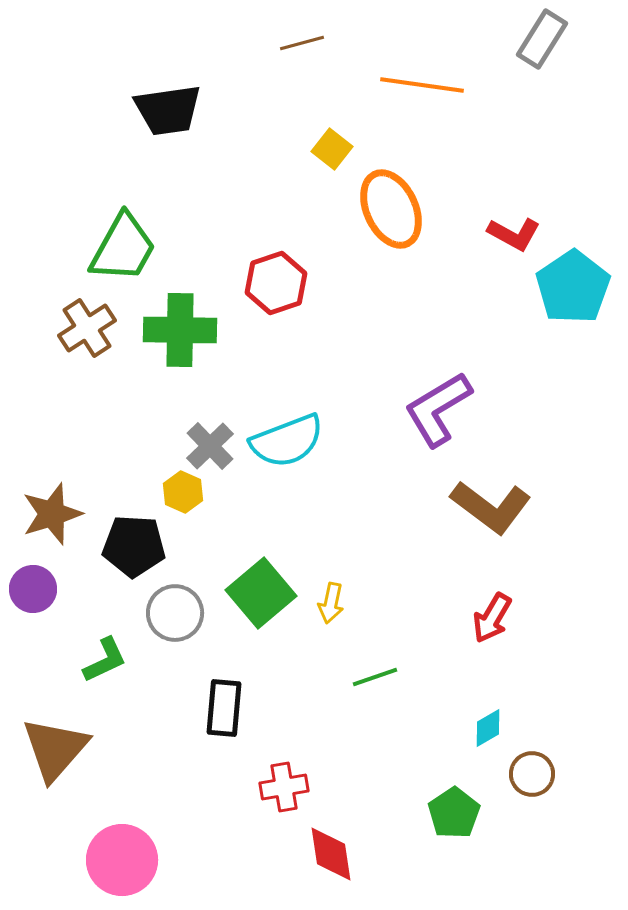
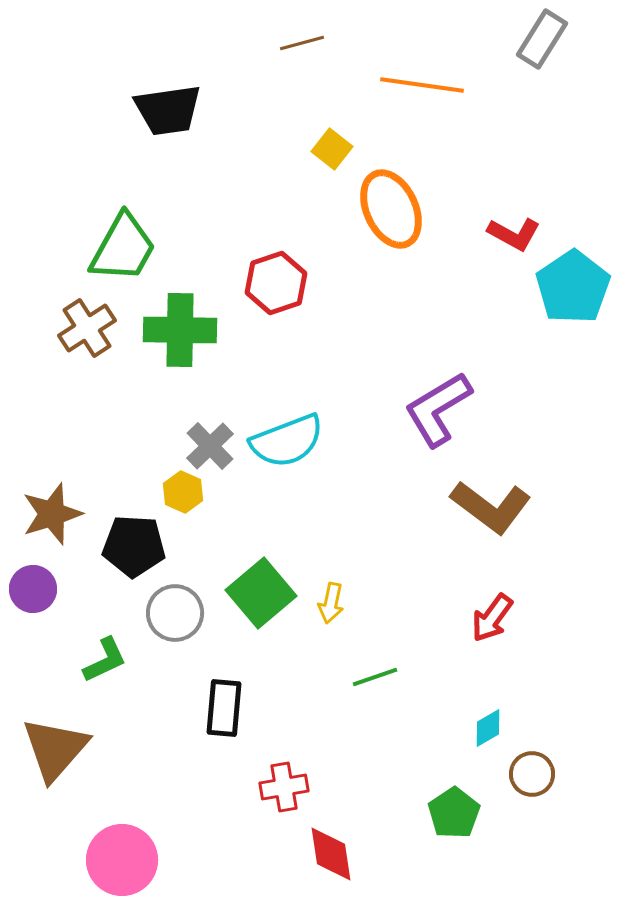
red arrow: rotated 6 degrees clockwise
